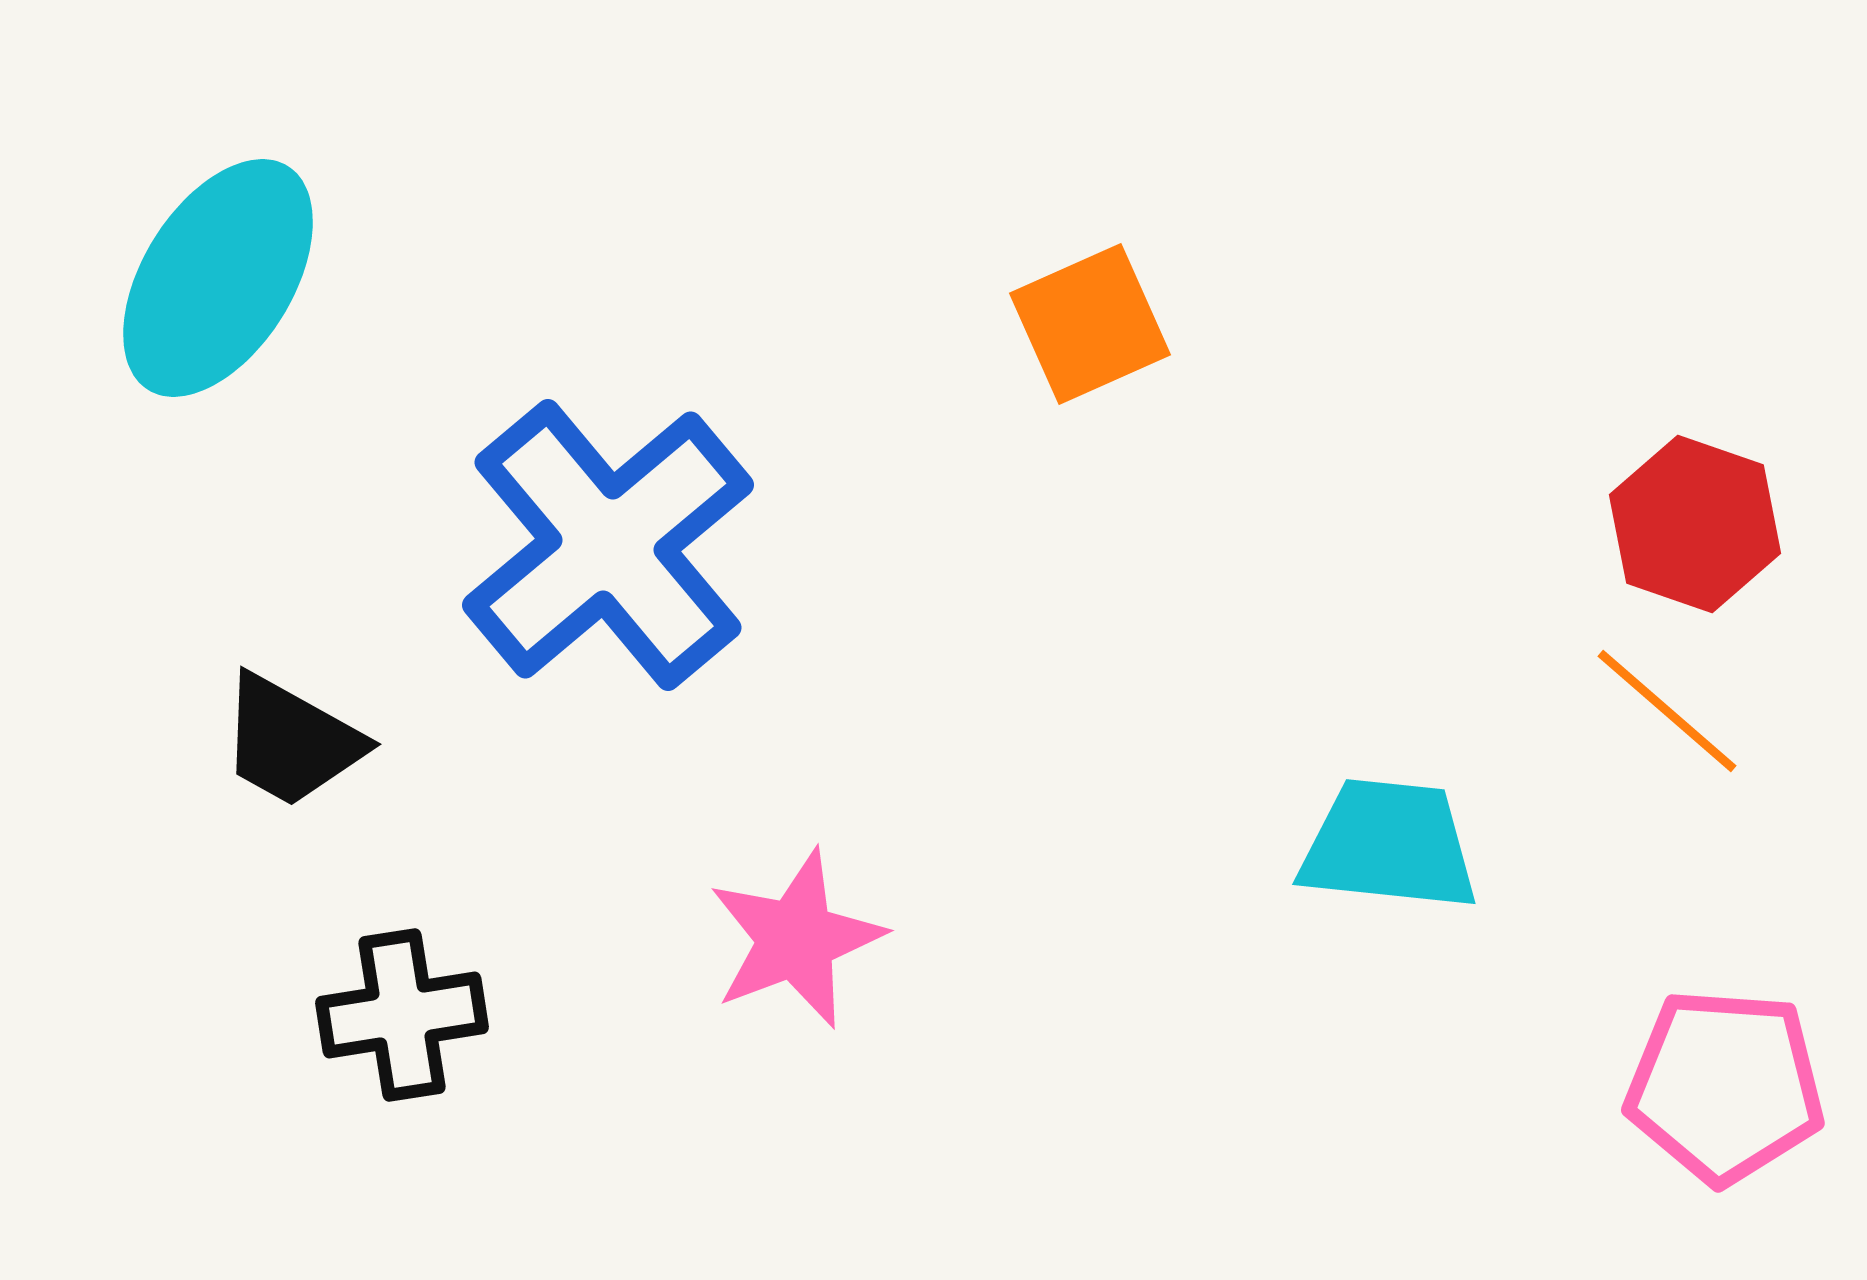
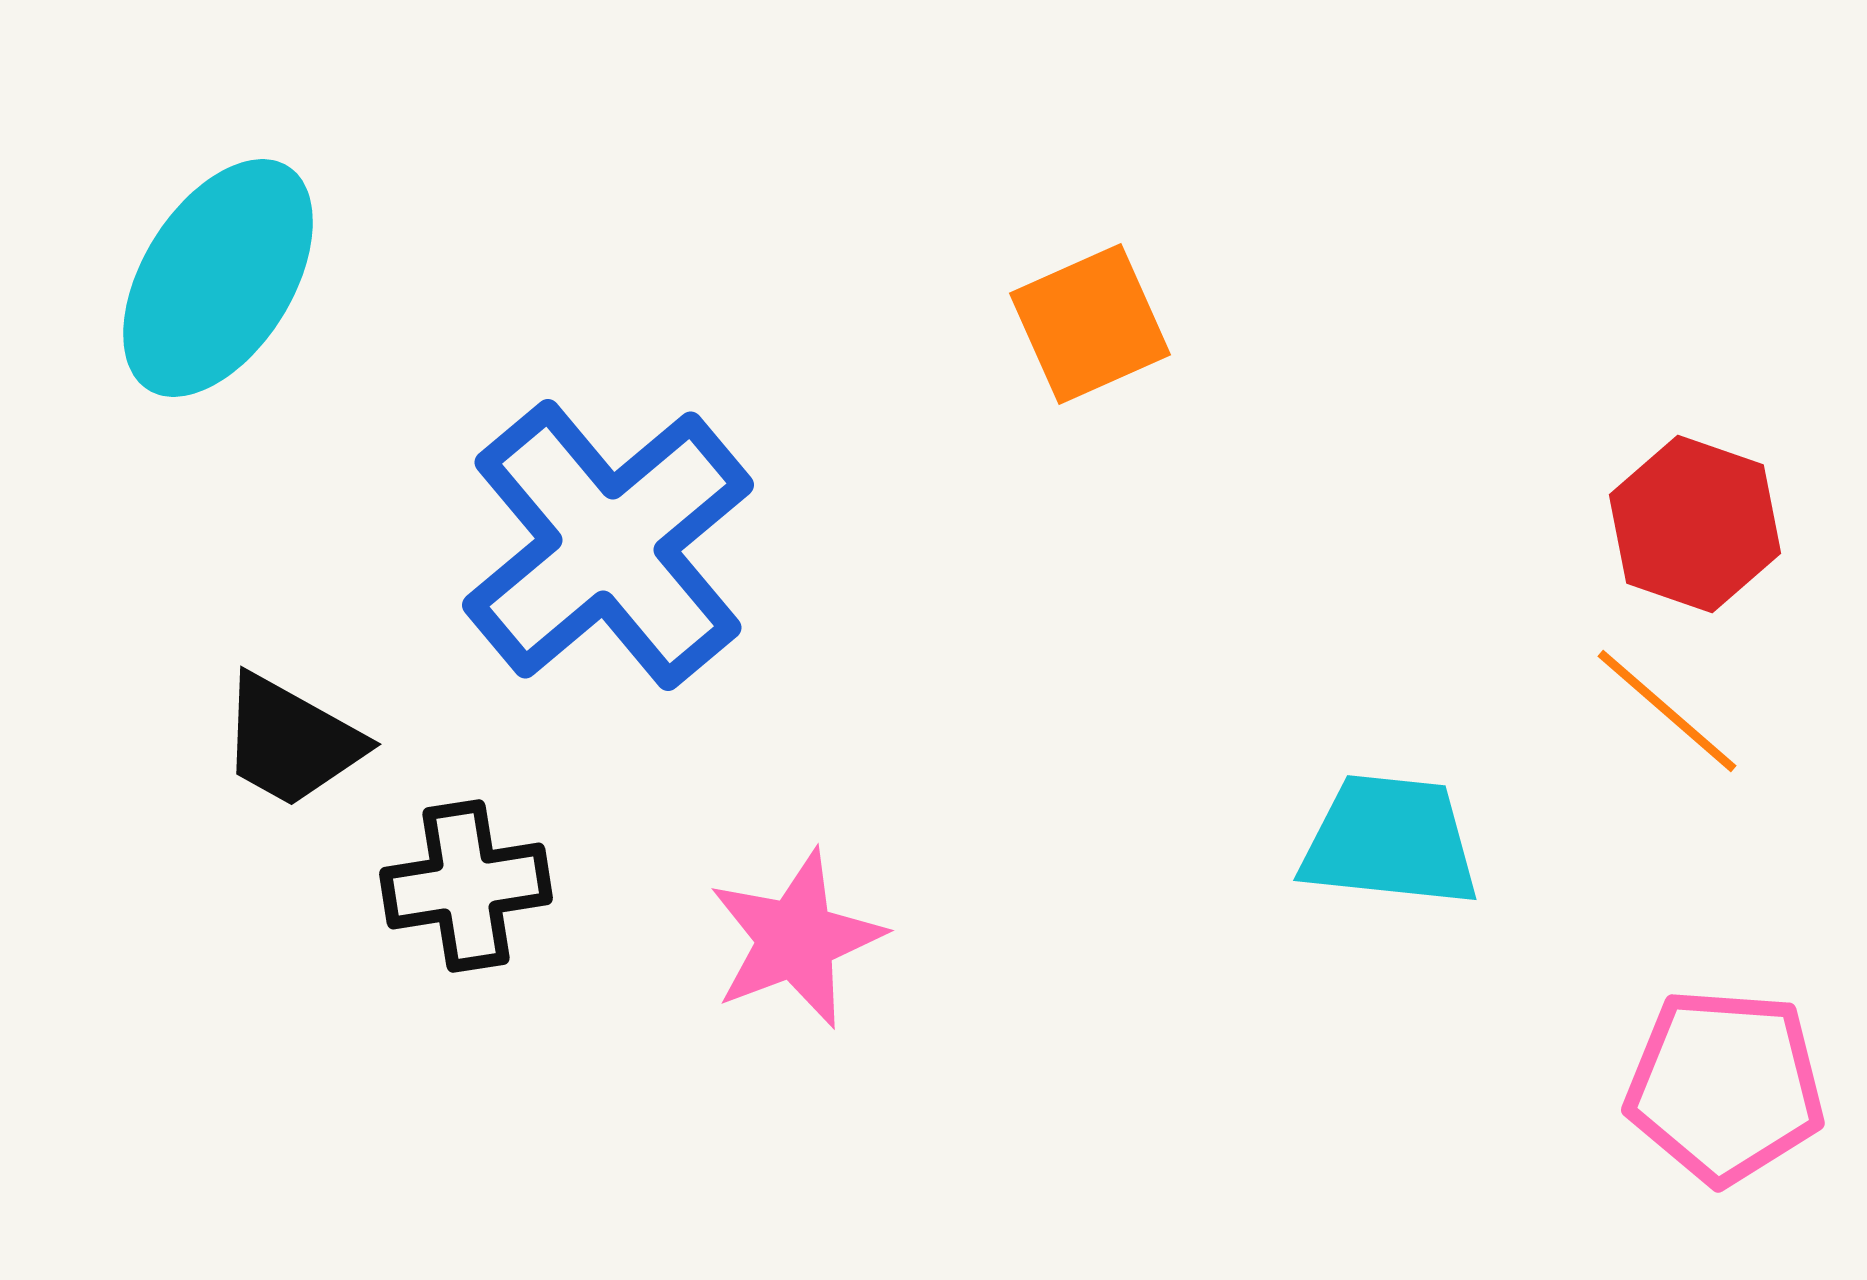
cyan trapezoid: moved 1 px right, 4 px up
black cross: moved 64 px right, 129 px up
